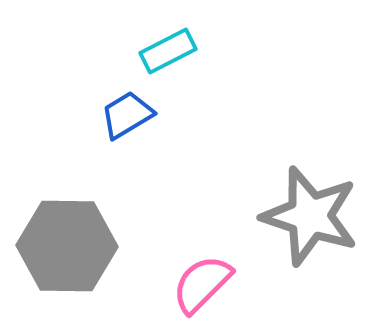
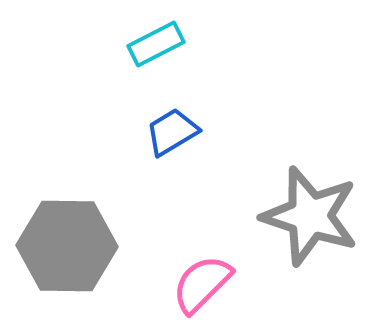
cyan rectangle: moved 12 px left, 7 px up
blue trapezoid: moved 45 px right, 17 px down
